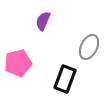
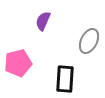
gray ellipse: moved 6 px up
black rectangle: rotated 16 degrees counterclockwise
